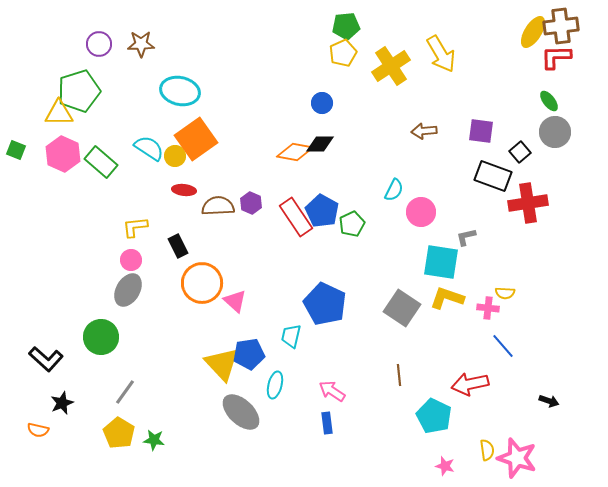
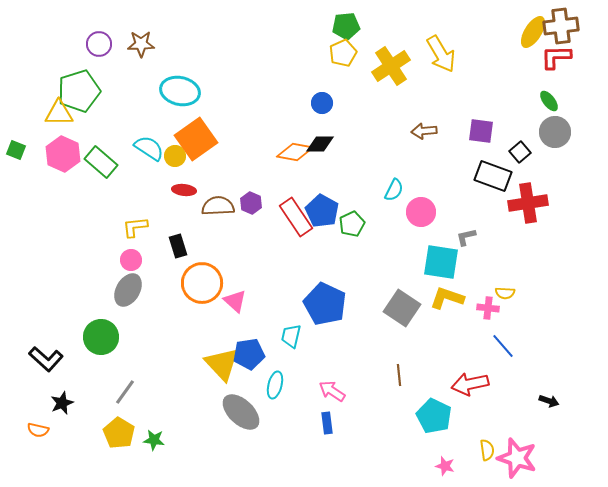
black rectangle at (178, 246): rotated 10 degrees clockwise
